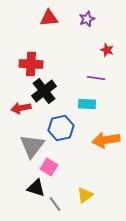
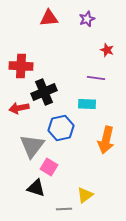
red cross: moved 10 px left, 2 px down
black cross: moved 1 px down; rotated 15 degrees clockwise
red arrow: moved 2 px left
orange arrow: rotated 68 degrees counterclockwise
gray line: moved 9 px right, 5 px down; rotated 56 degrees counterclockwise
